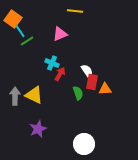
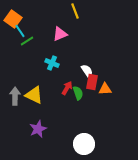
yellow line: rotated 63 degrees clockwise
red arrow: moved 7 px right, 14 px down
